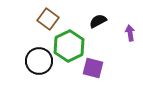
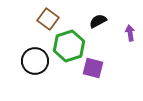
green hexagon: rotated 8 degrees clockwise
black circle: moved 4 px left
